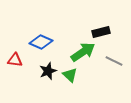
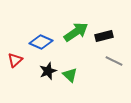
black rectangle: moved 3 px right, 4 px down
green arrow: moved 7 px left, 20 px up
red triangle: rotated 49 degrees counterclockwise
